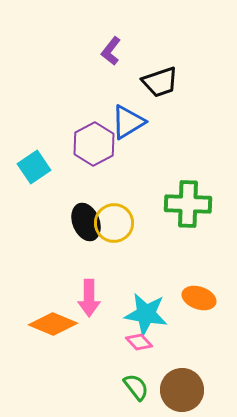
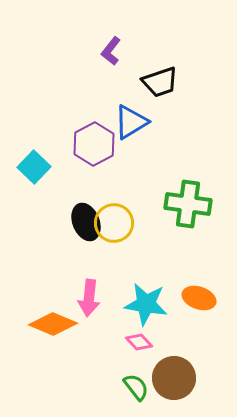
blue triangle: moved 3 px right
cyan square: rotated 12 degrees counterclockwise
green cross: rotated 6 degrees clockwise
pink arrow: rotated 6 degrees clockwise
cyan star: moved 10 px up
brown circle: moved 8 px left, 12 px up
